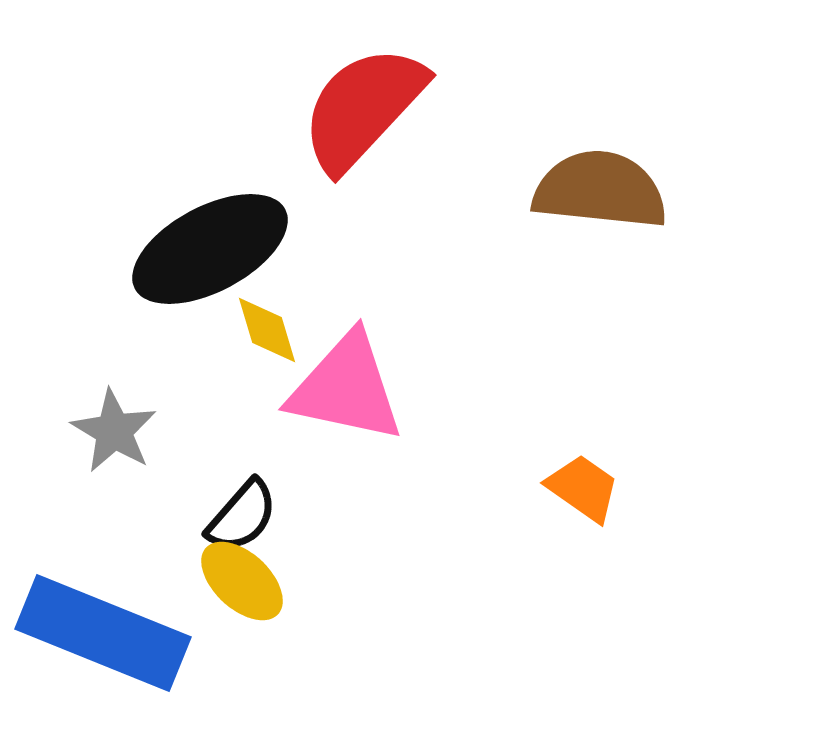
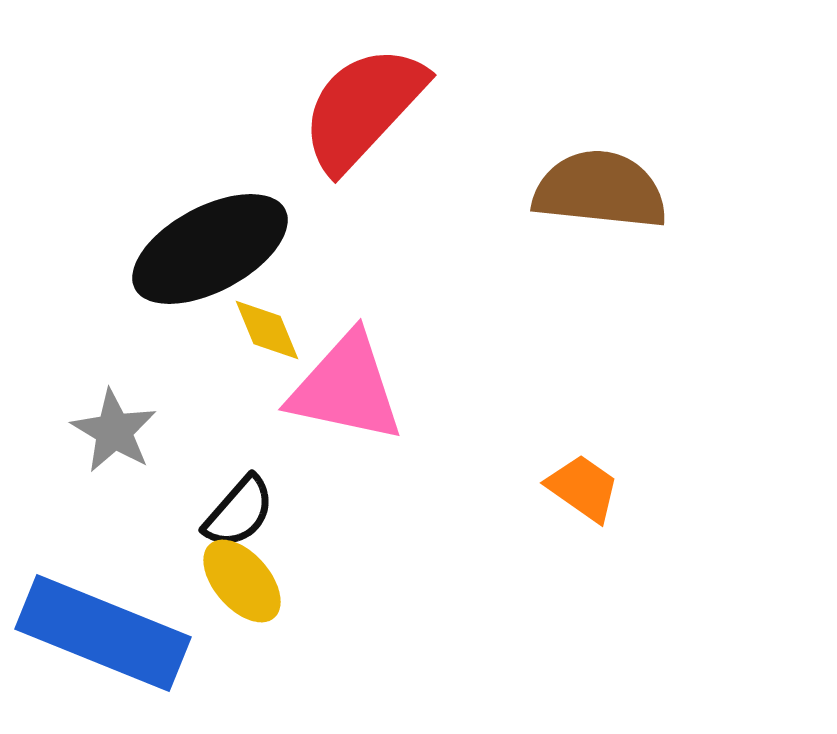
yellow diamond: rotated 6 degrees counterclockwise
black semicircle: moved 3 px left, 4 px up
yellow ellipse: rotated 6 degrees clockwise
